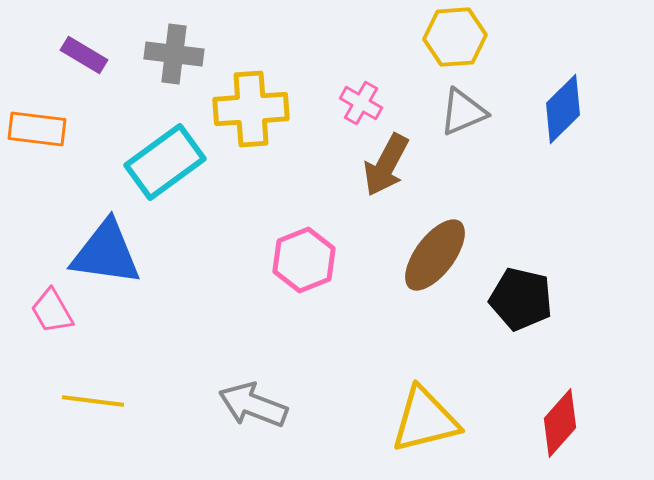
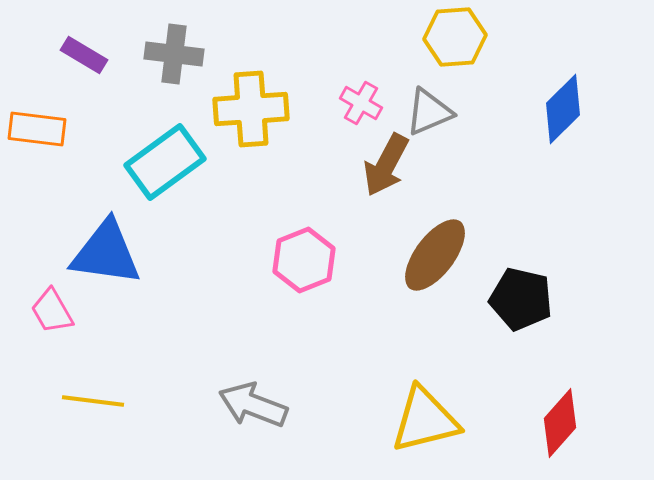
gray triangle: moved 34 px left
